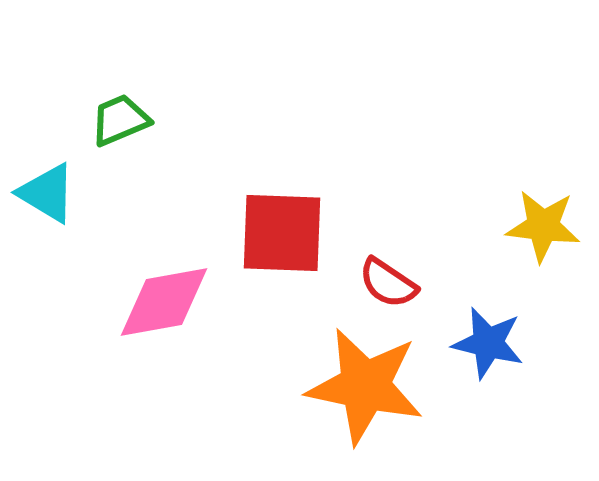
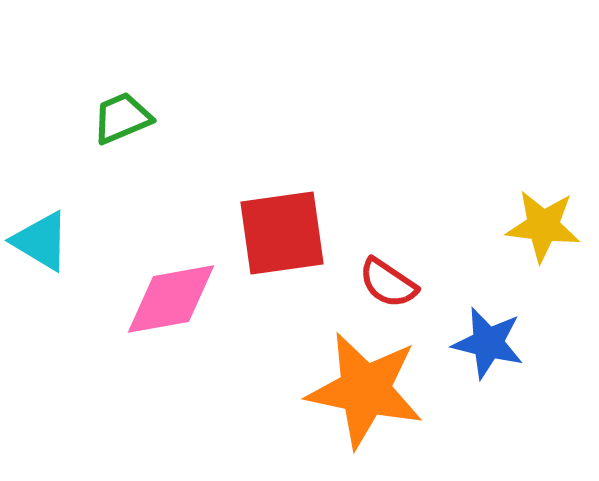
green trapezoid: moved 2 px right, 2 px up
cyan triangle: moved 6 px left, 48 px down
red square: rotated 10 degrees counterclockwise
pink diamond: moved 7 px right, 3 px up
orange star: moved 4 px down
